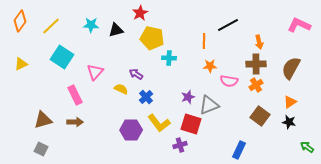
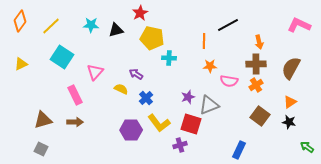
blue cross: moved 1 px down
